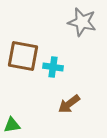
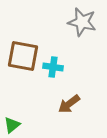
green triangle: rotated 30 degrees counterclockwise
